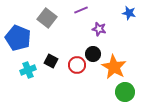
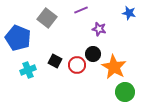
black square: moved 4 px right
